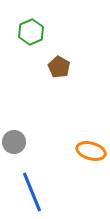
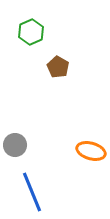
brown pentagon: moved 1 px left
gray circle: moved 1 px right, 3 px down
